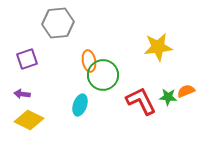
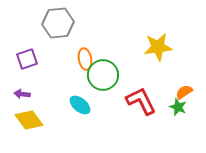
orange ellipse: moved 4 px left, 2 px up
orange semicircle: moved 2 px left, 1 px down; rotated 12 degrees counterclockwise
green star: moved 10 px right, 10 px down; rotated 18 degrees clockwise
cyan ellipse: rotated 70 degrees counterclockwise
yellow diamond: rotated 28 degrees clockwise
